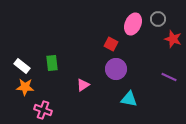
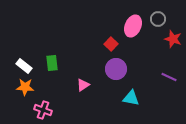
pink ellipse: moved 2 px down
red square: rotated 16 degrees clockwise
white rectangle: moved 2 px right
cyan triangle: moved 2 px right, 1 px up
